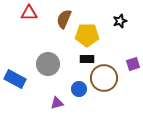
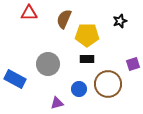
brown circle: moved 4 px right, 6 px down
